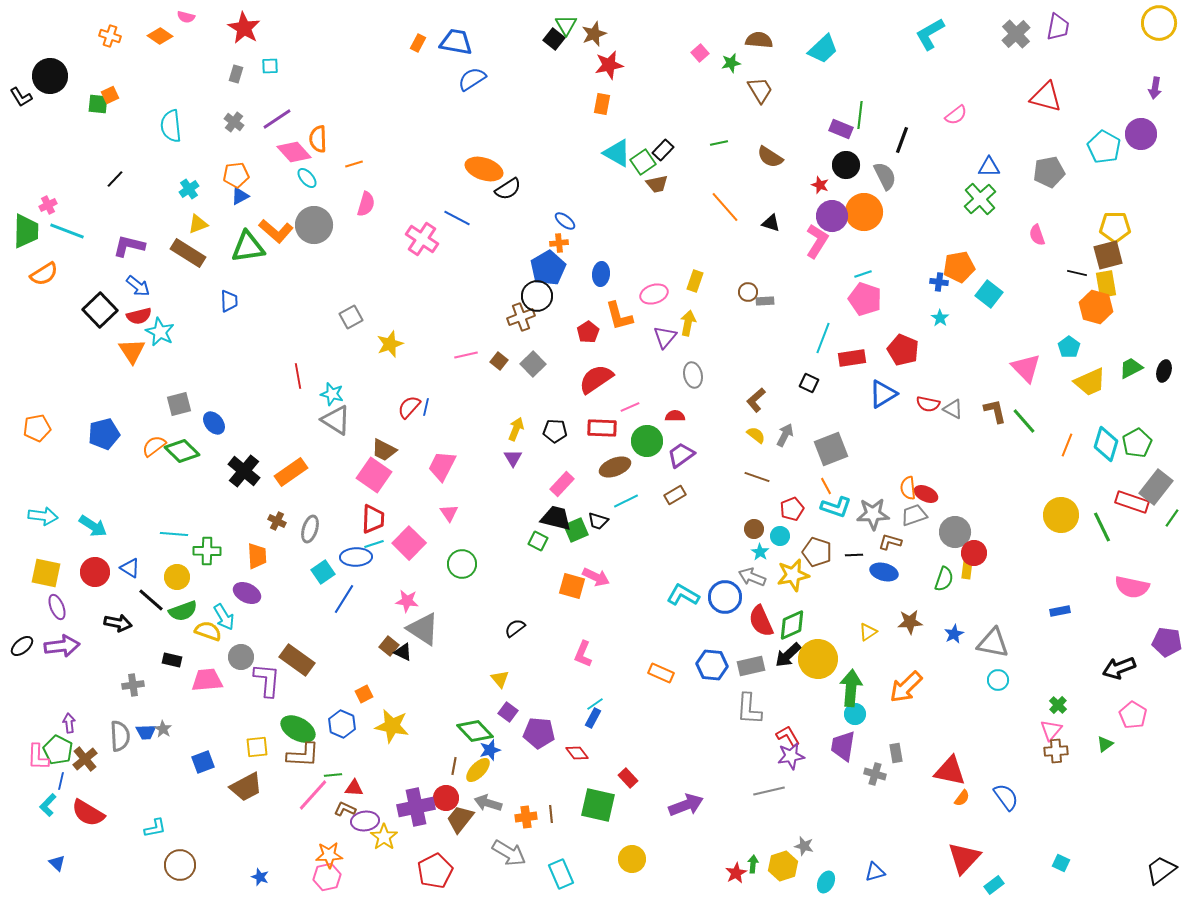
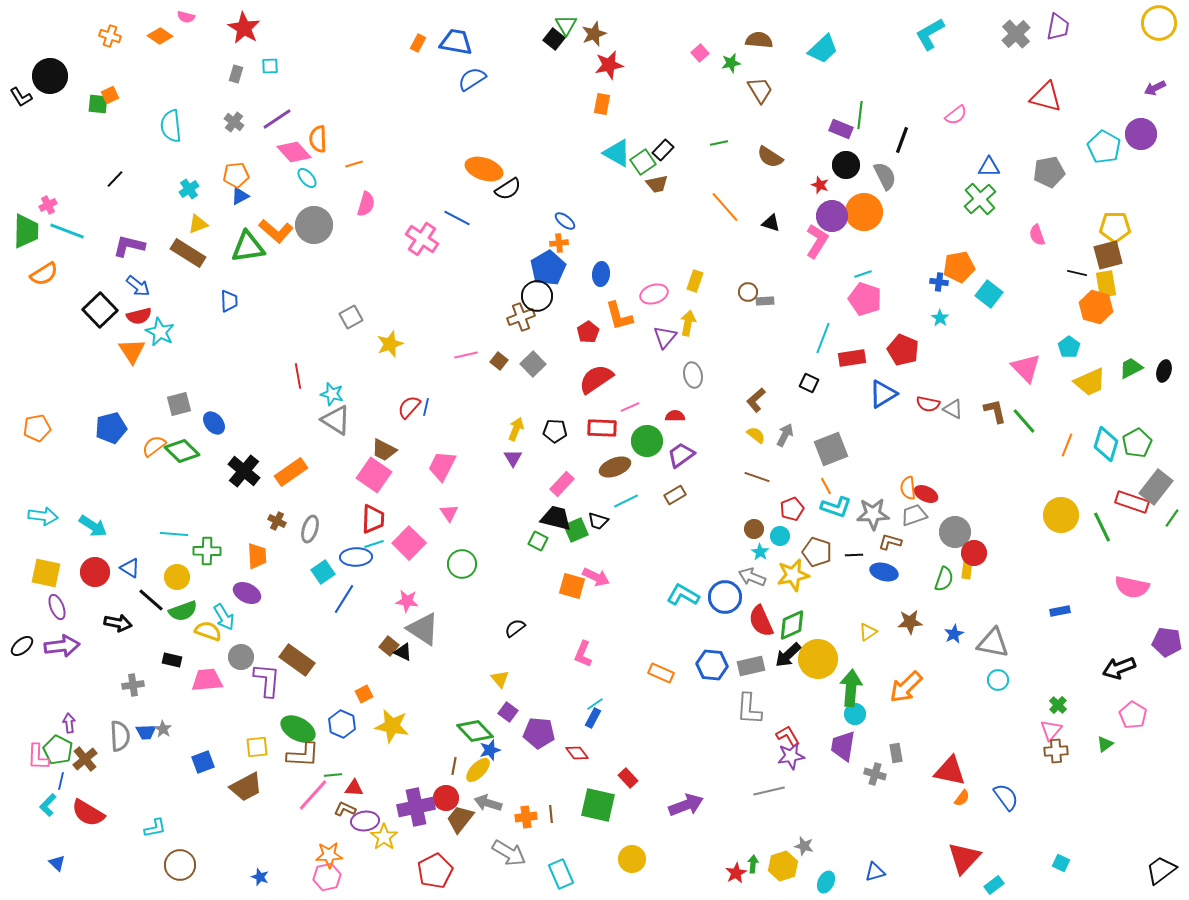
purple arrow at (1155, 88): rotated 55 degrees clockwise
blue pentagon at (104, 434): moved 7 px right, 6 px up
